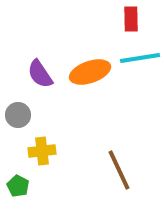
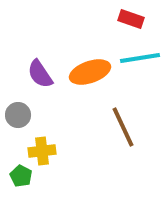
red rectangle: rotated 70 degrees counterclockwise
brown line: moved 4 px right, 43 px up
green pentagon: moved 3 px right, 10 px up
